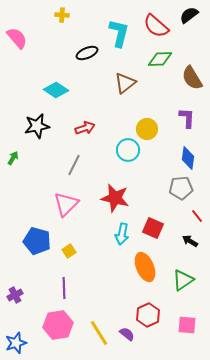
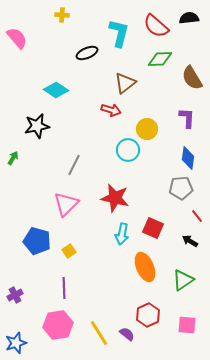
black semicircle: moved 3 px down; rotated 30 degrees clockwise
red arrow: moved 26 px right, 18 px up; rotated 36 degrees clockwise
